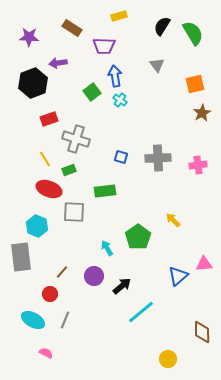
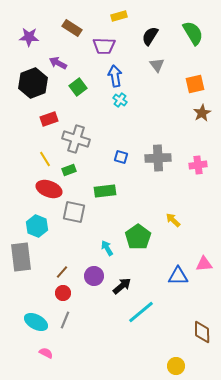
black semicircle at (162, 26): moved 12 px left, 10 px down
purple arrow at (58, 63): rotated 36 degrees clockwise
green square at (92, 92): moved 14 px left, 5 px up
gray square at (74, 212): rotated 10 degrees clockwise
blue triangle at (178, 276): rotated 40 degrees clockwise
red circle at (50, 294): moved 13 px right, 1 px up
cyan ellipse at (33, 320): moved 3 px right, 2 px down
yellow circle at (168, 359): moved 8 px right, 7 px down
